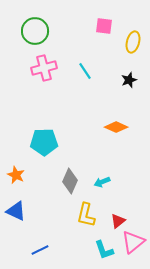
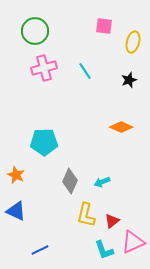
orange diamond: moved 5 px right
red triangle: moved 6 px left
pink triangle: rotated 15 degrees clockwise
